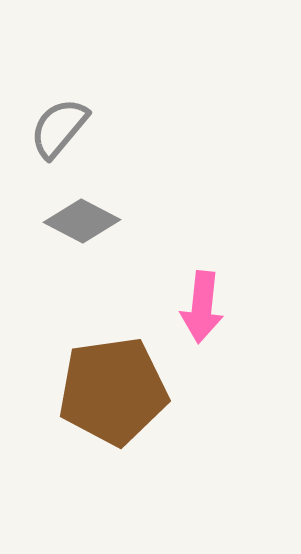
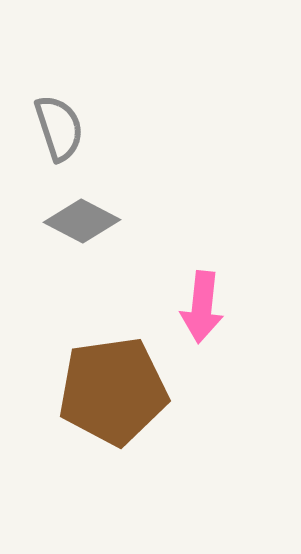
gray semicircle: rotated 122 degrees clockwise
